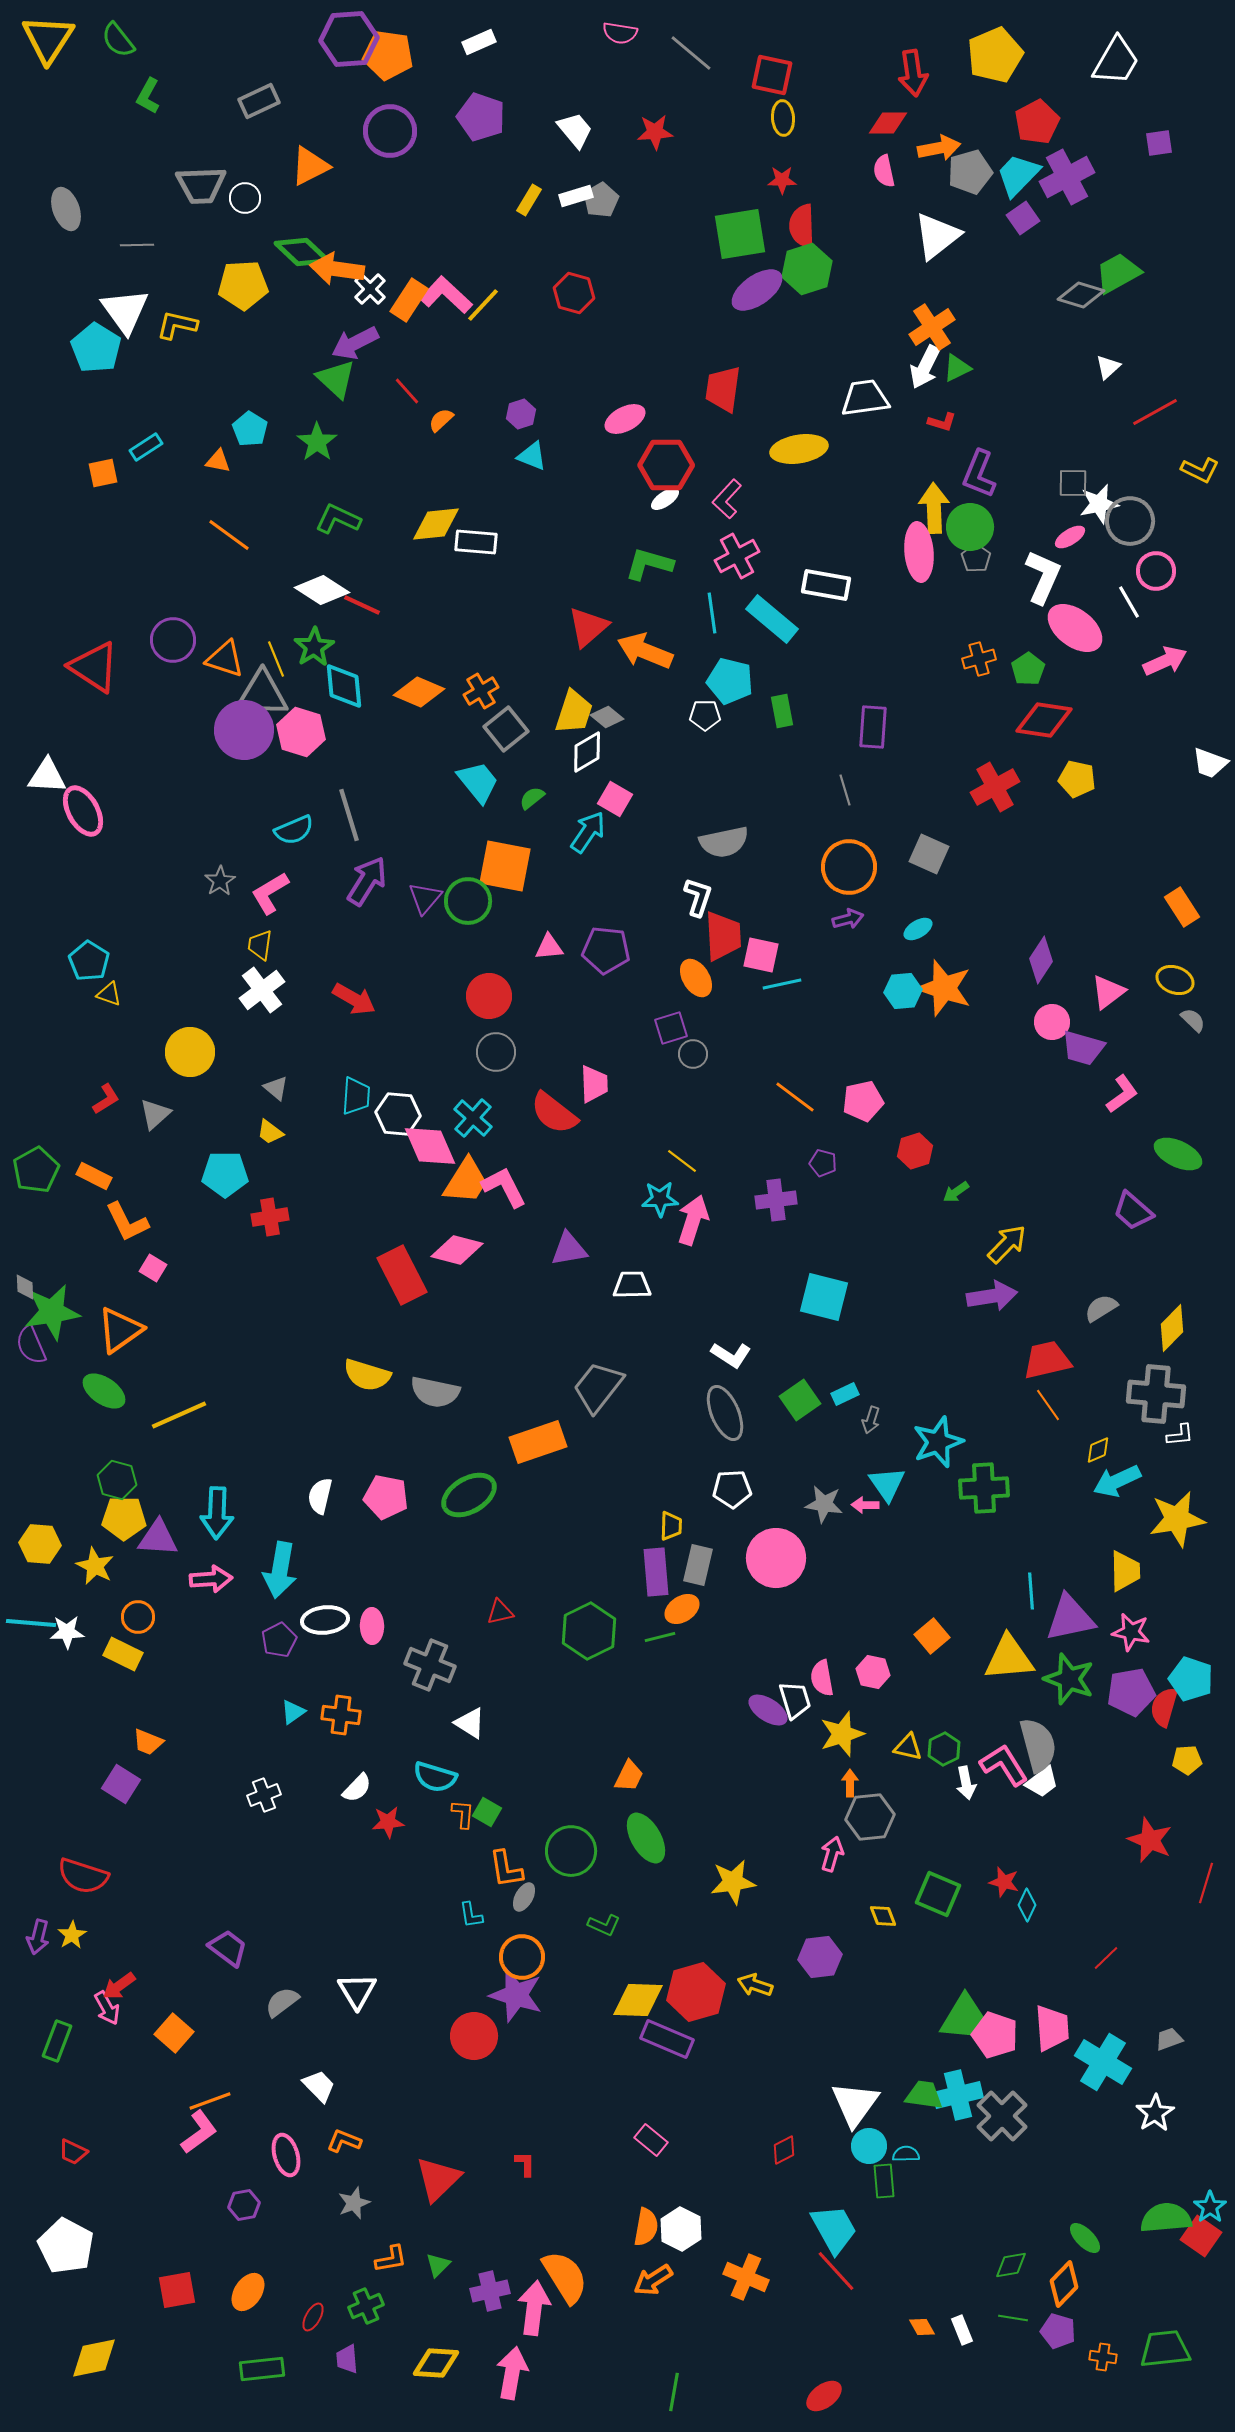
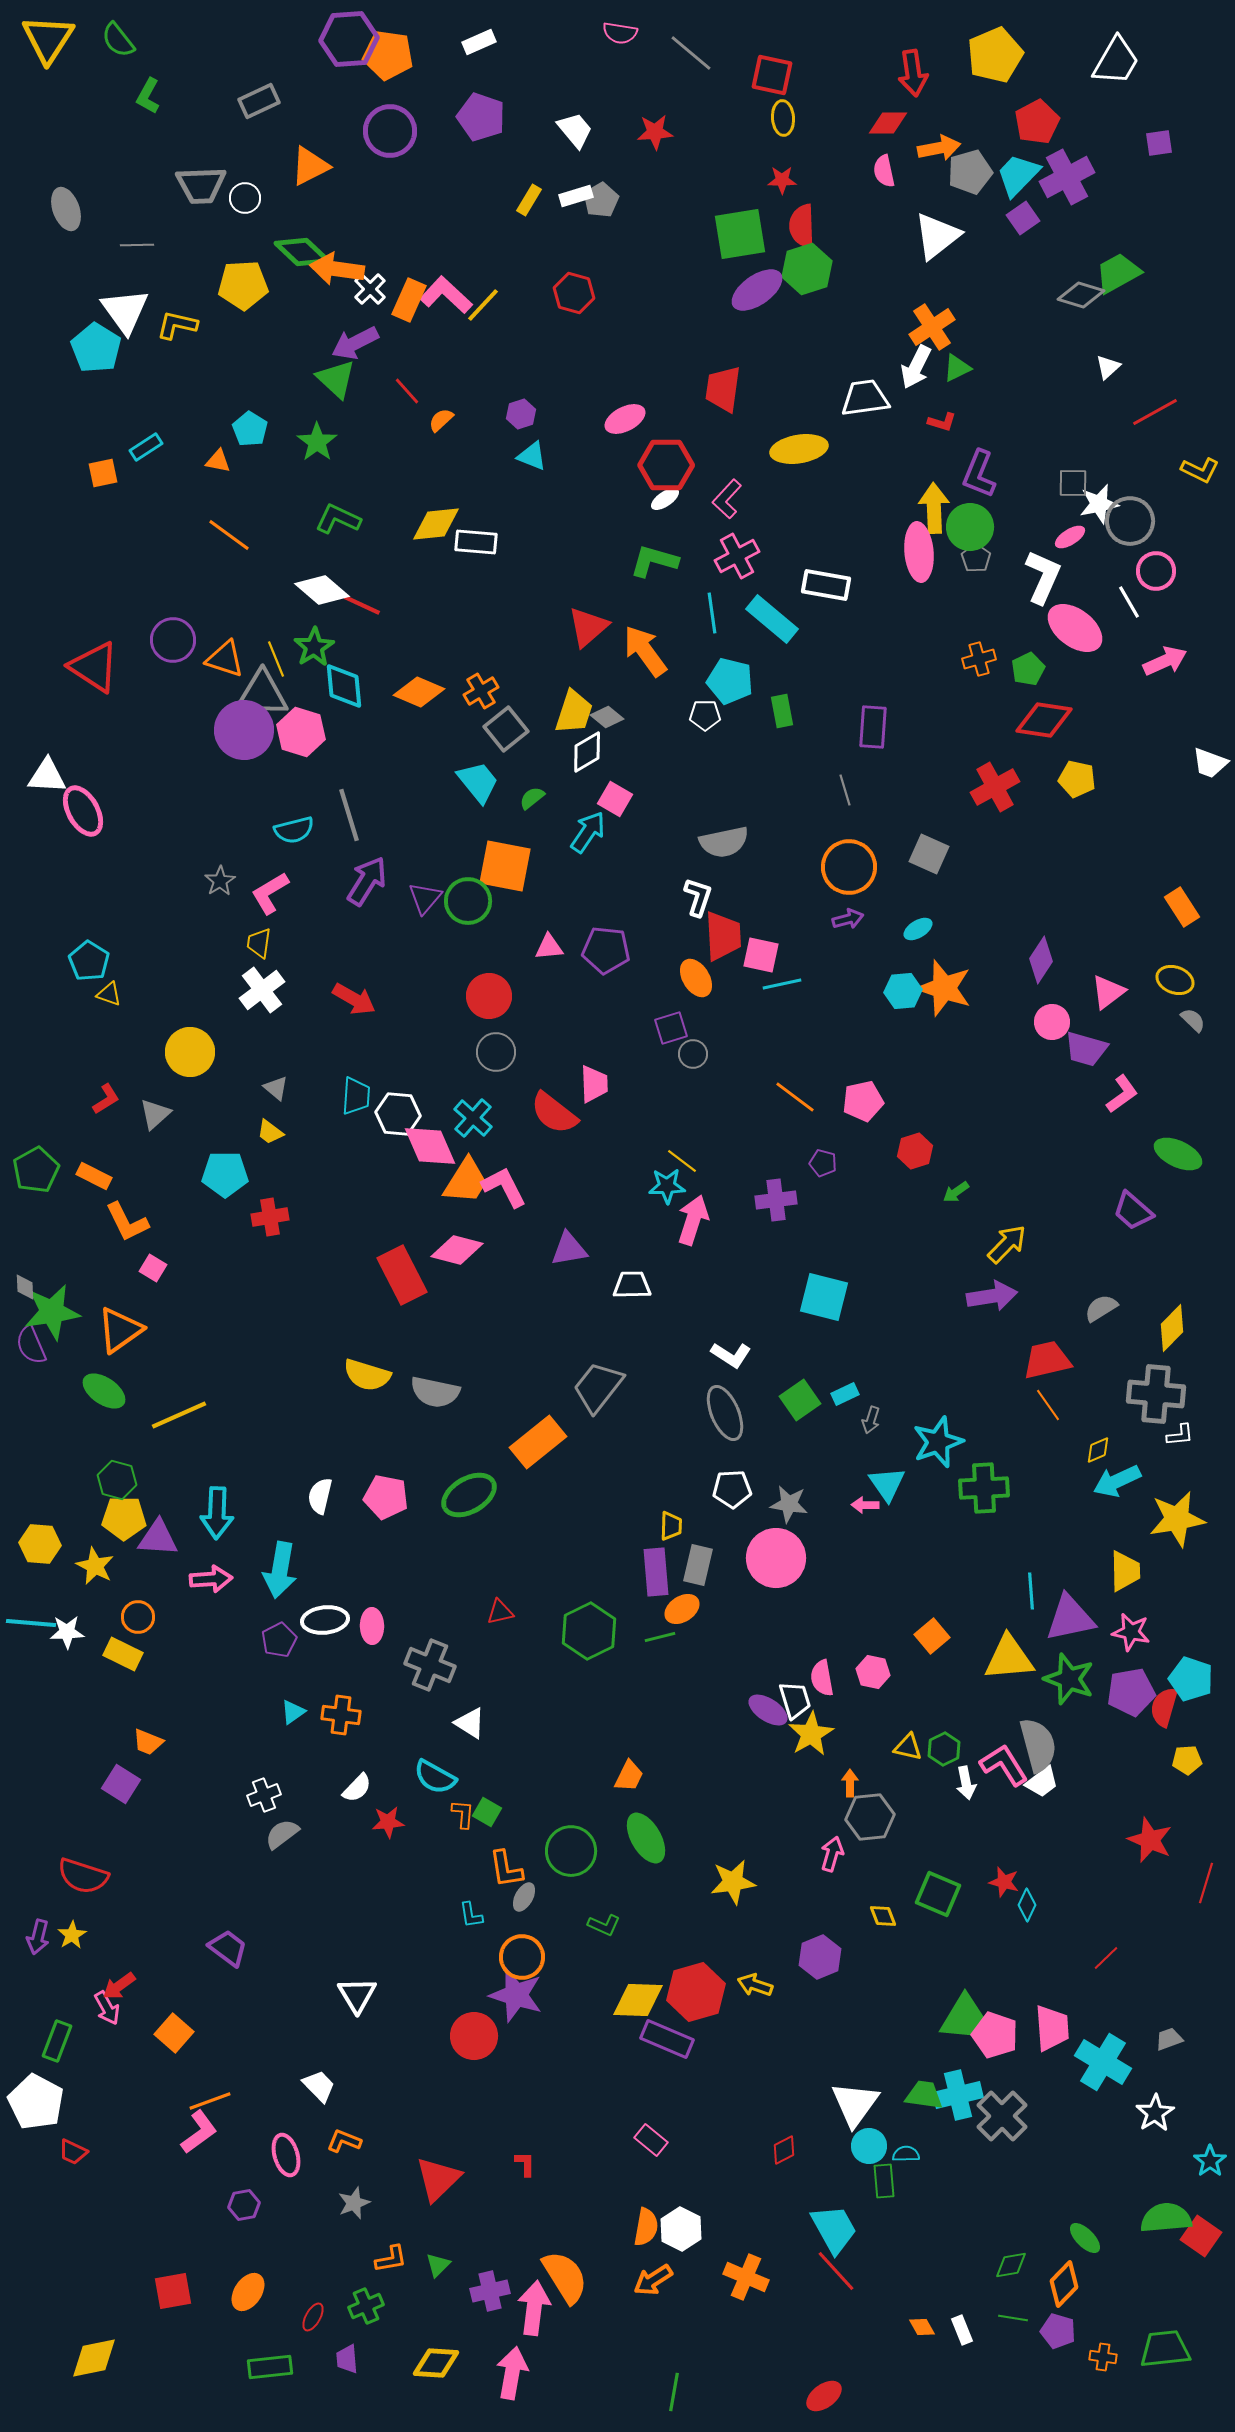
orange rectangle at (409, 300): rotated 9 degrees counterclockwise
white arrow at (925, 367): moved 9 px left
green L-shape at (649, 564): moved 5 px right, 3 px up
white diamond at (322, 590): rotated 8 degrees clockwise
orange arrow at (645, 651): rotated 32 degrees clockwise
green pentagon at (1028, 669): rotated 8 degrees clockwise
cyan semicircle at (294, 830): rotated 9 degrees clockwise
yellow trapezoid at (260, 945): moved 1 px left, 2 px up
purple trapezoid at (1083, 1048): moved 3 px right, 1 px down
cyan star at (660, 1199): moved 7 px right, 13 px up
orange rectangle at (538, 1442): rotated 20 degrees counterclockwise
gray star at (824, 1504): moved 35 px left
yellow star at (842, 1734): moved 31 px left; rotated 12 degrees counterclockwise
cyan semicircle at (435, 1777): rotated 12 degrees clockwise
purple hexagon at (820, 1957): rotated 15 degrees counterclockwise
white triangle at (357, 1991): moved 4 px down
gray semicircle at (282, 2002): moved 168 px up
cyan star at (1210, 2207): moved 46 px up
white pentagon at (66, 2246): moved 30 px left, 144 px up
red square at (177, 2290): moved 4 px left, 1 px down
green rectangle at (262, 2369): moved 8 px right, 2 px up
